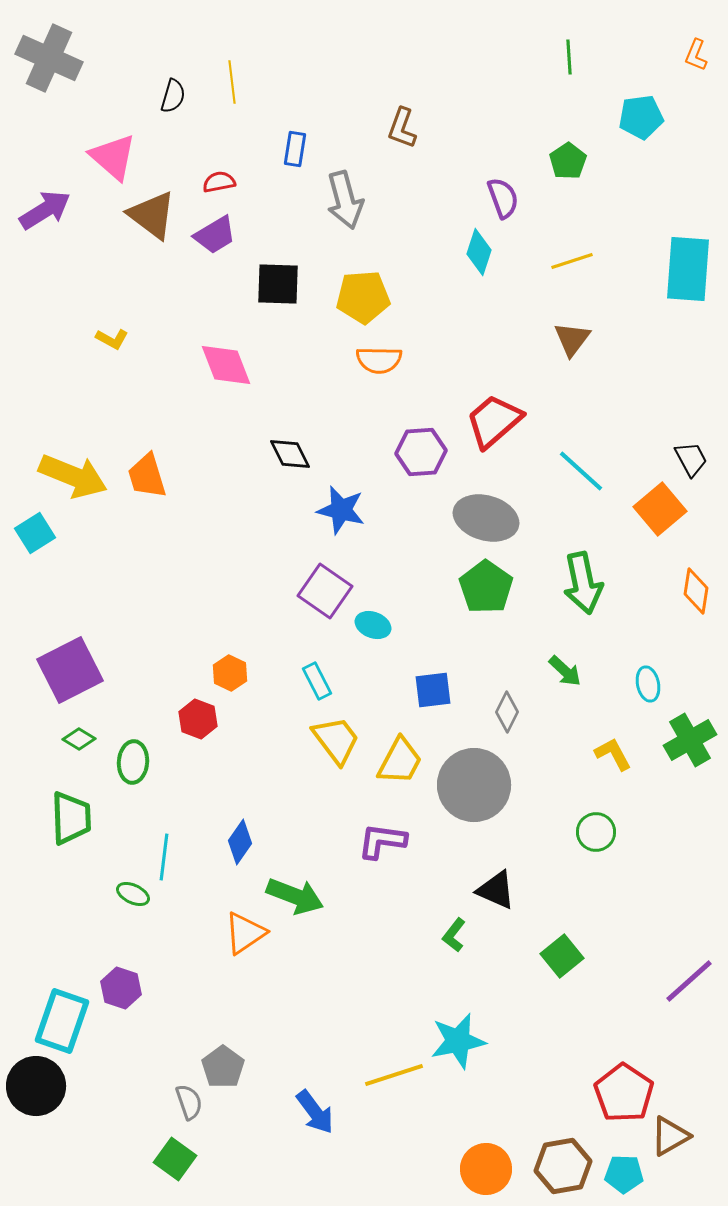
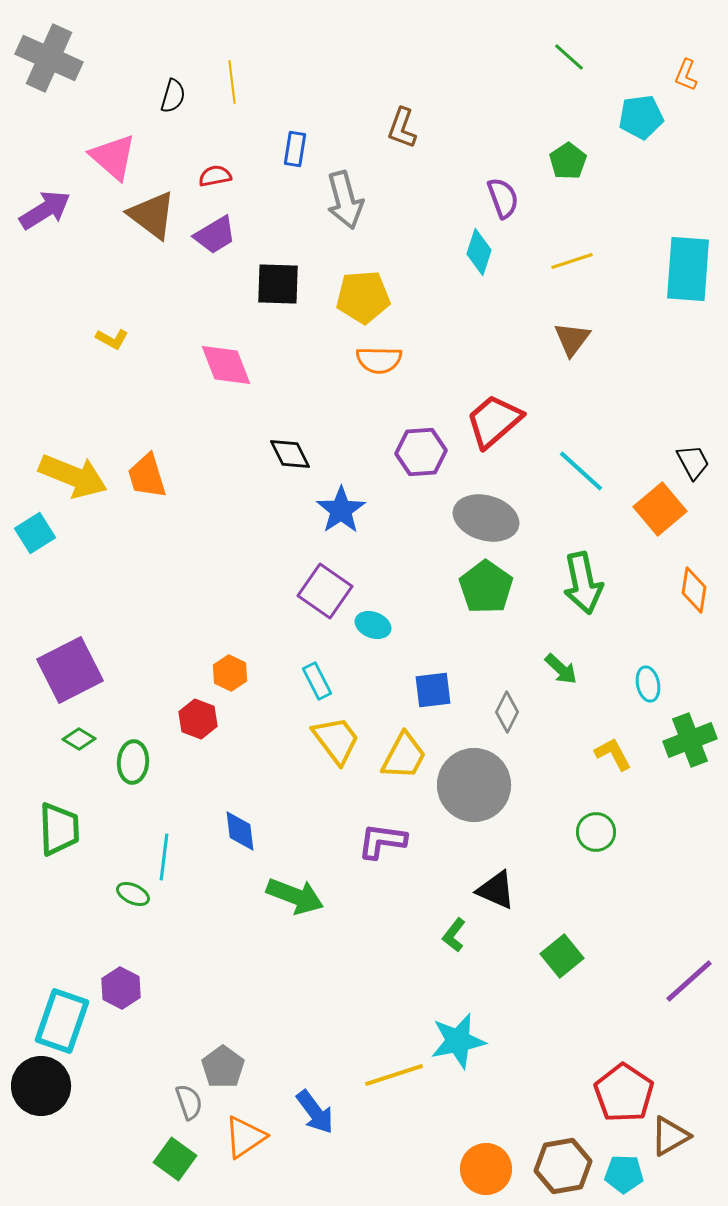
orange L-shape at (696, 55): moved 10 px left, 20 px down
green line at (569, 57): rotated 44 degrees counterclockwise
red semicircle at (219, 182): moved 4 px left, 6 px up
black trapezoid at (691, 459): moved 2 px right, 3 px down
blue star at (341, 510): rotated 24 degrees clockwise
orange diamond at (696, 591): moved 2 px left, 1 px up
green arrow at (565, 671): moved 4 px left, 2 px up
green cross at (690, 740): rotated 9 degrees clockwise
yellow trapezoid at (400, 761): moved 4 px right, 5 px up
green trapezoid at (71, 818): moved 12 px left, 11 px down
blue diamond at (240, 842): moved 11 px up; rotated 42 degrees counterclockwise
orange triangle at (245, 933): moved 204 px down
purple hexagon at (121, 988): rotated 9 degrees clockwise
black circle at (36, 1086): moved 5 px right
